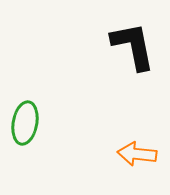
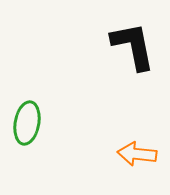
green ellipse: moved 2 px right
